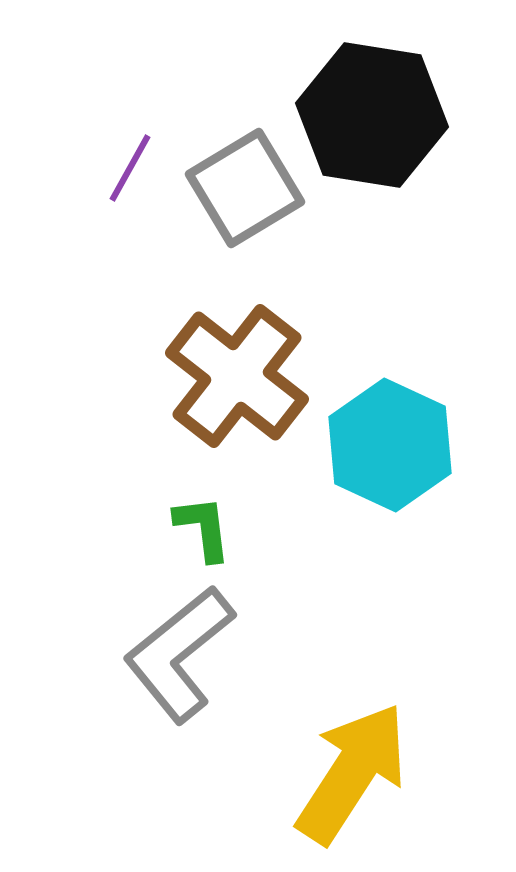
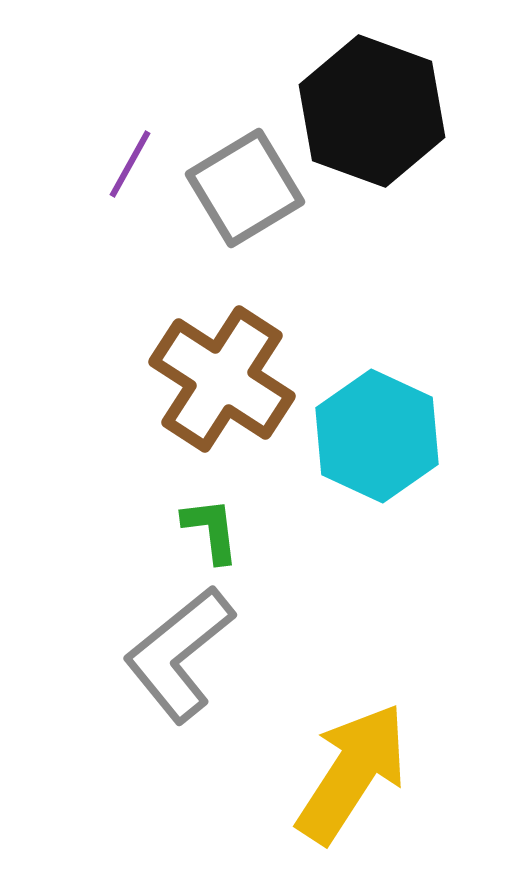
black hexagon: moved 4 px up; rotated 11 degrees clockwise
purple line: moved 4 px up
brown cross: moved 15 px left, 3 px down; rotated 5 degrees counterclockwise
cyan hexagon: moved 13 px left, 9 px up
green L-shape: moved 8 px right, 2 px down
